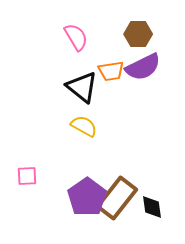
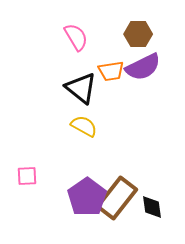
black triangle: moved 1 px left, 1 px down
